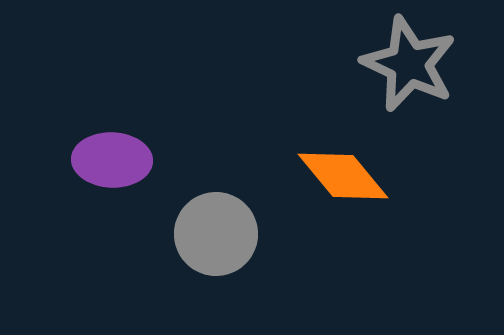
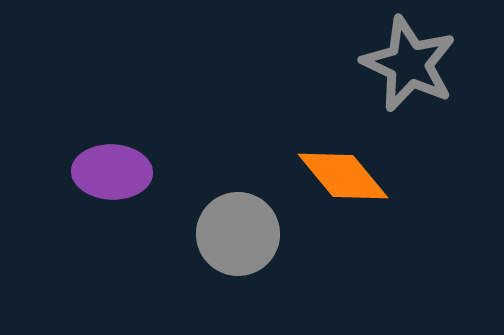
purple ellipse: moved 12 px down
gray circle: moved 22 px right
